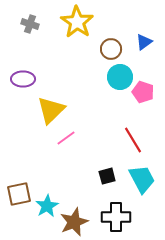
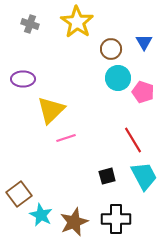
blue triangle: rotated 24 degrees counterclockwise
cyan circle: moved 2 px left, 1 px down
pink line: rotated 18 degrees clockwise
cyan trapezoid: moved 2 px right, 3 px up
brown square: rotated 25 degrees counterclockwise
cyan star: moved 6 px left, 9 px down; rotated 15 degrees counterclockwise
black cross: moved 2 px down
